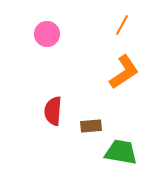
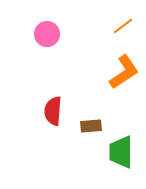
orange line: moved 1 px right, 1 px down; rotated 25 degrees clockwise
green trapezoid: rotated 100 degrees counterclockwise
